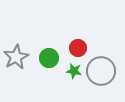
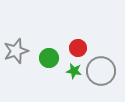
gray star: moved 6 px up; rotated 10 degrees clockwise
